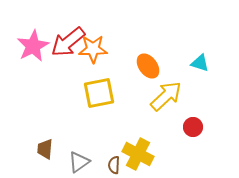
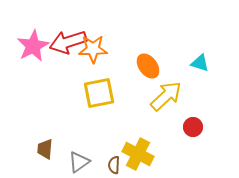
red arrow: rotated 21 degrees clockwise
